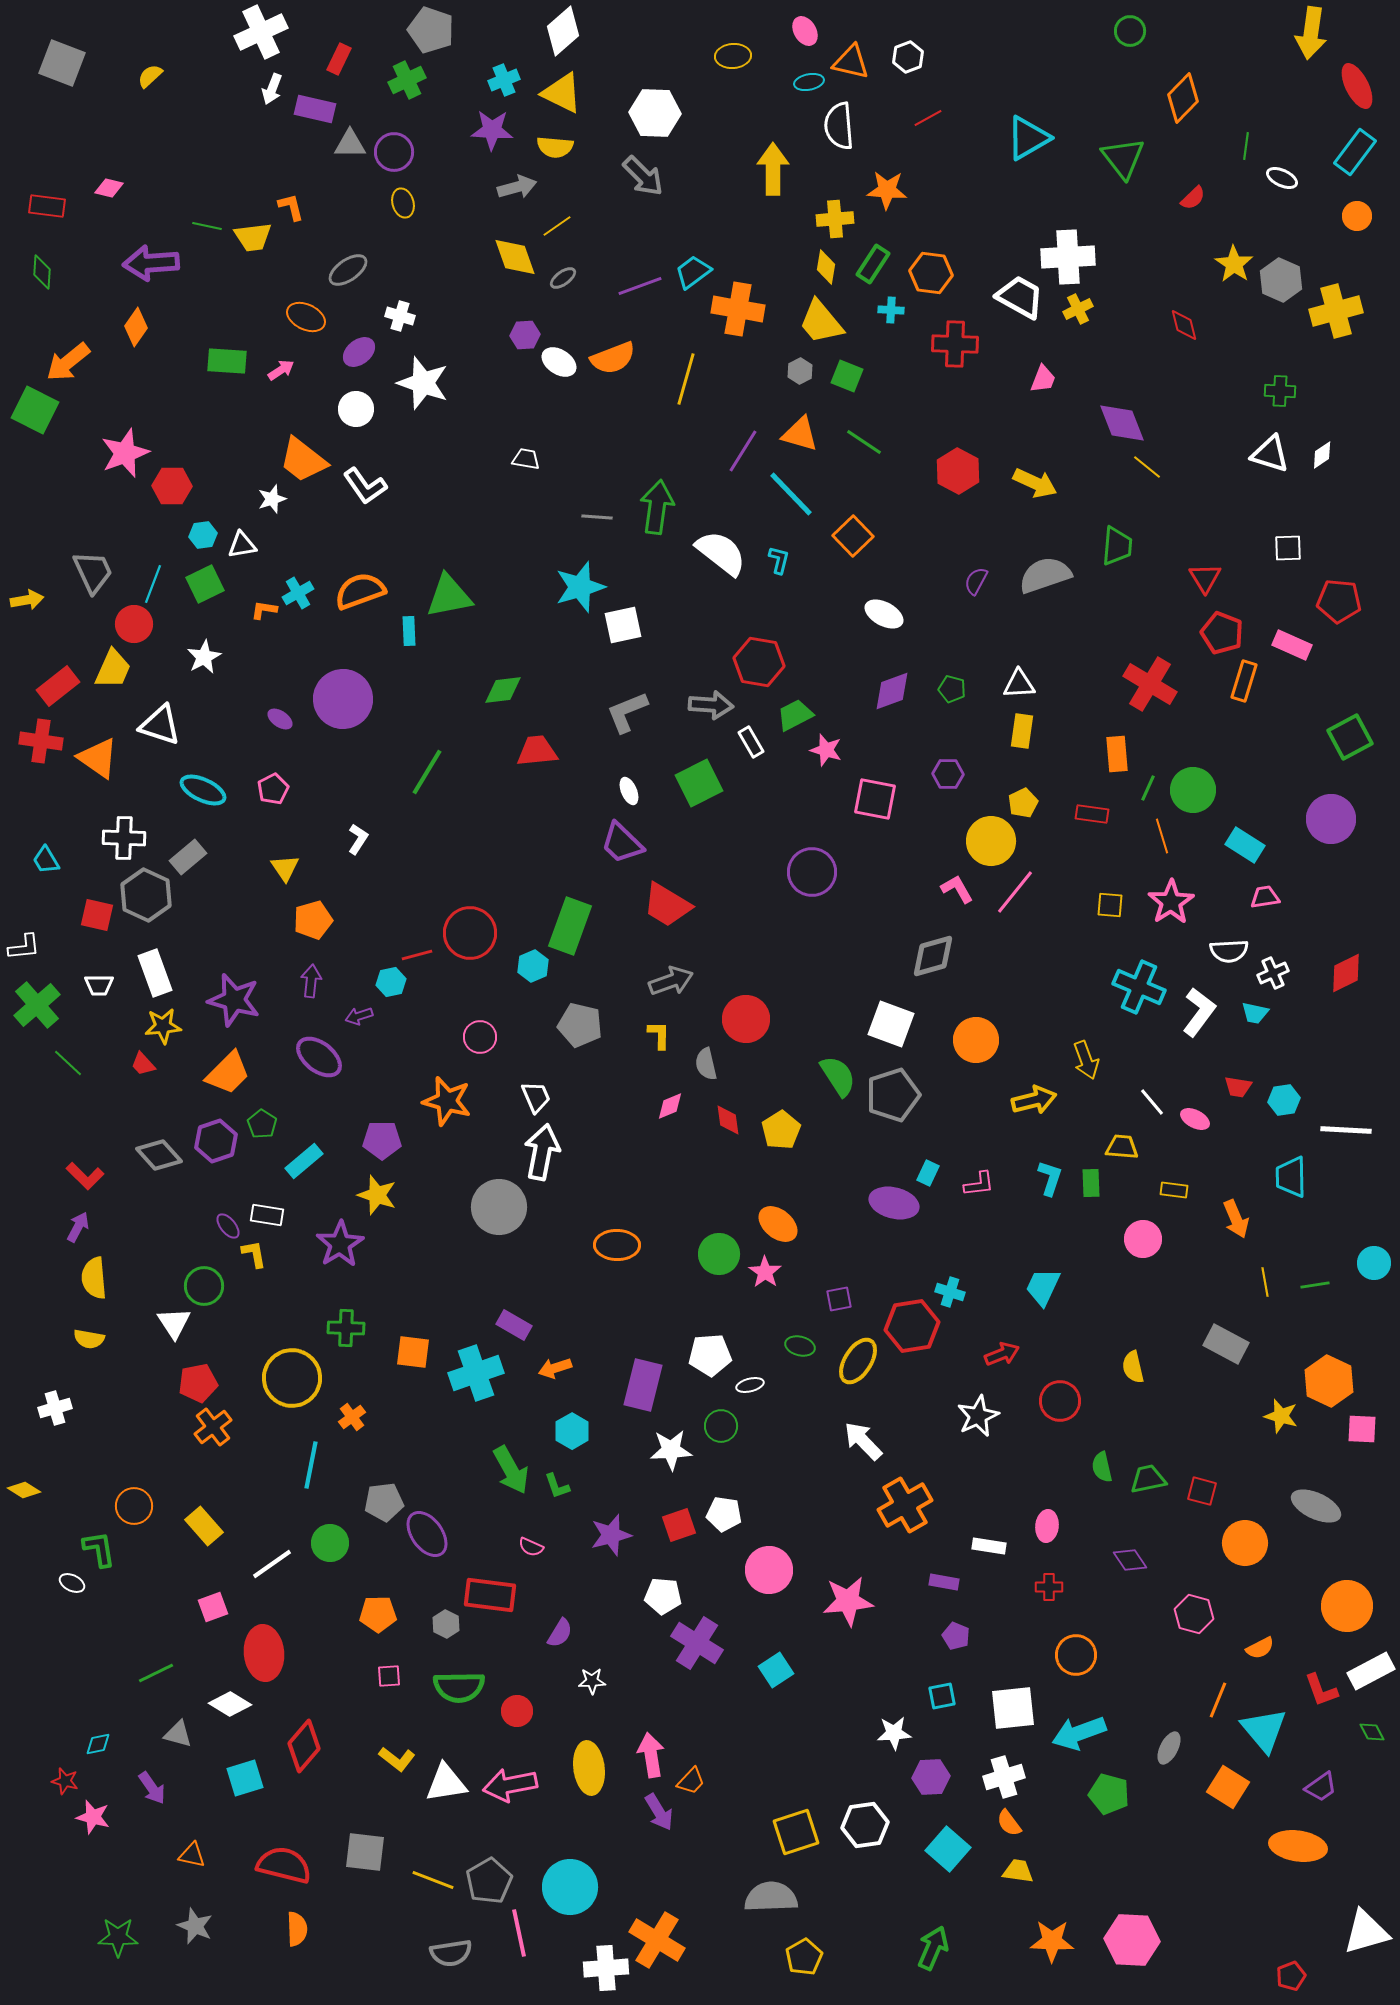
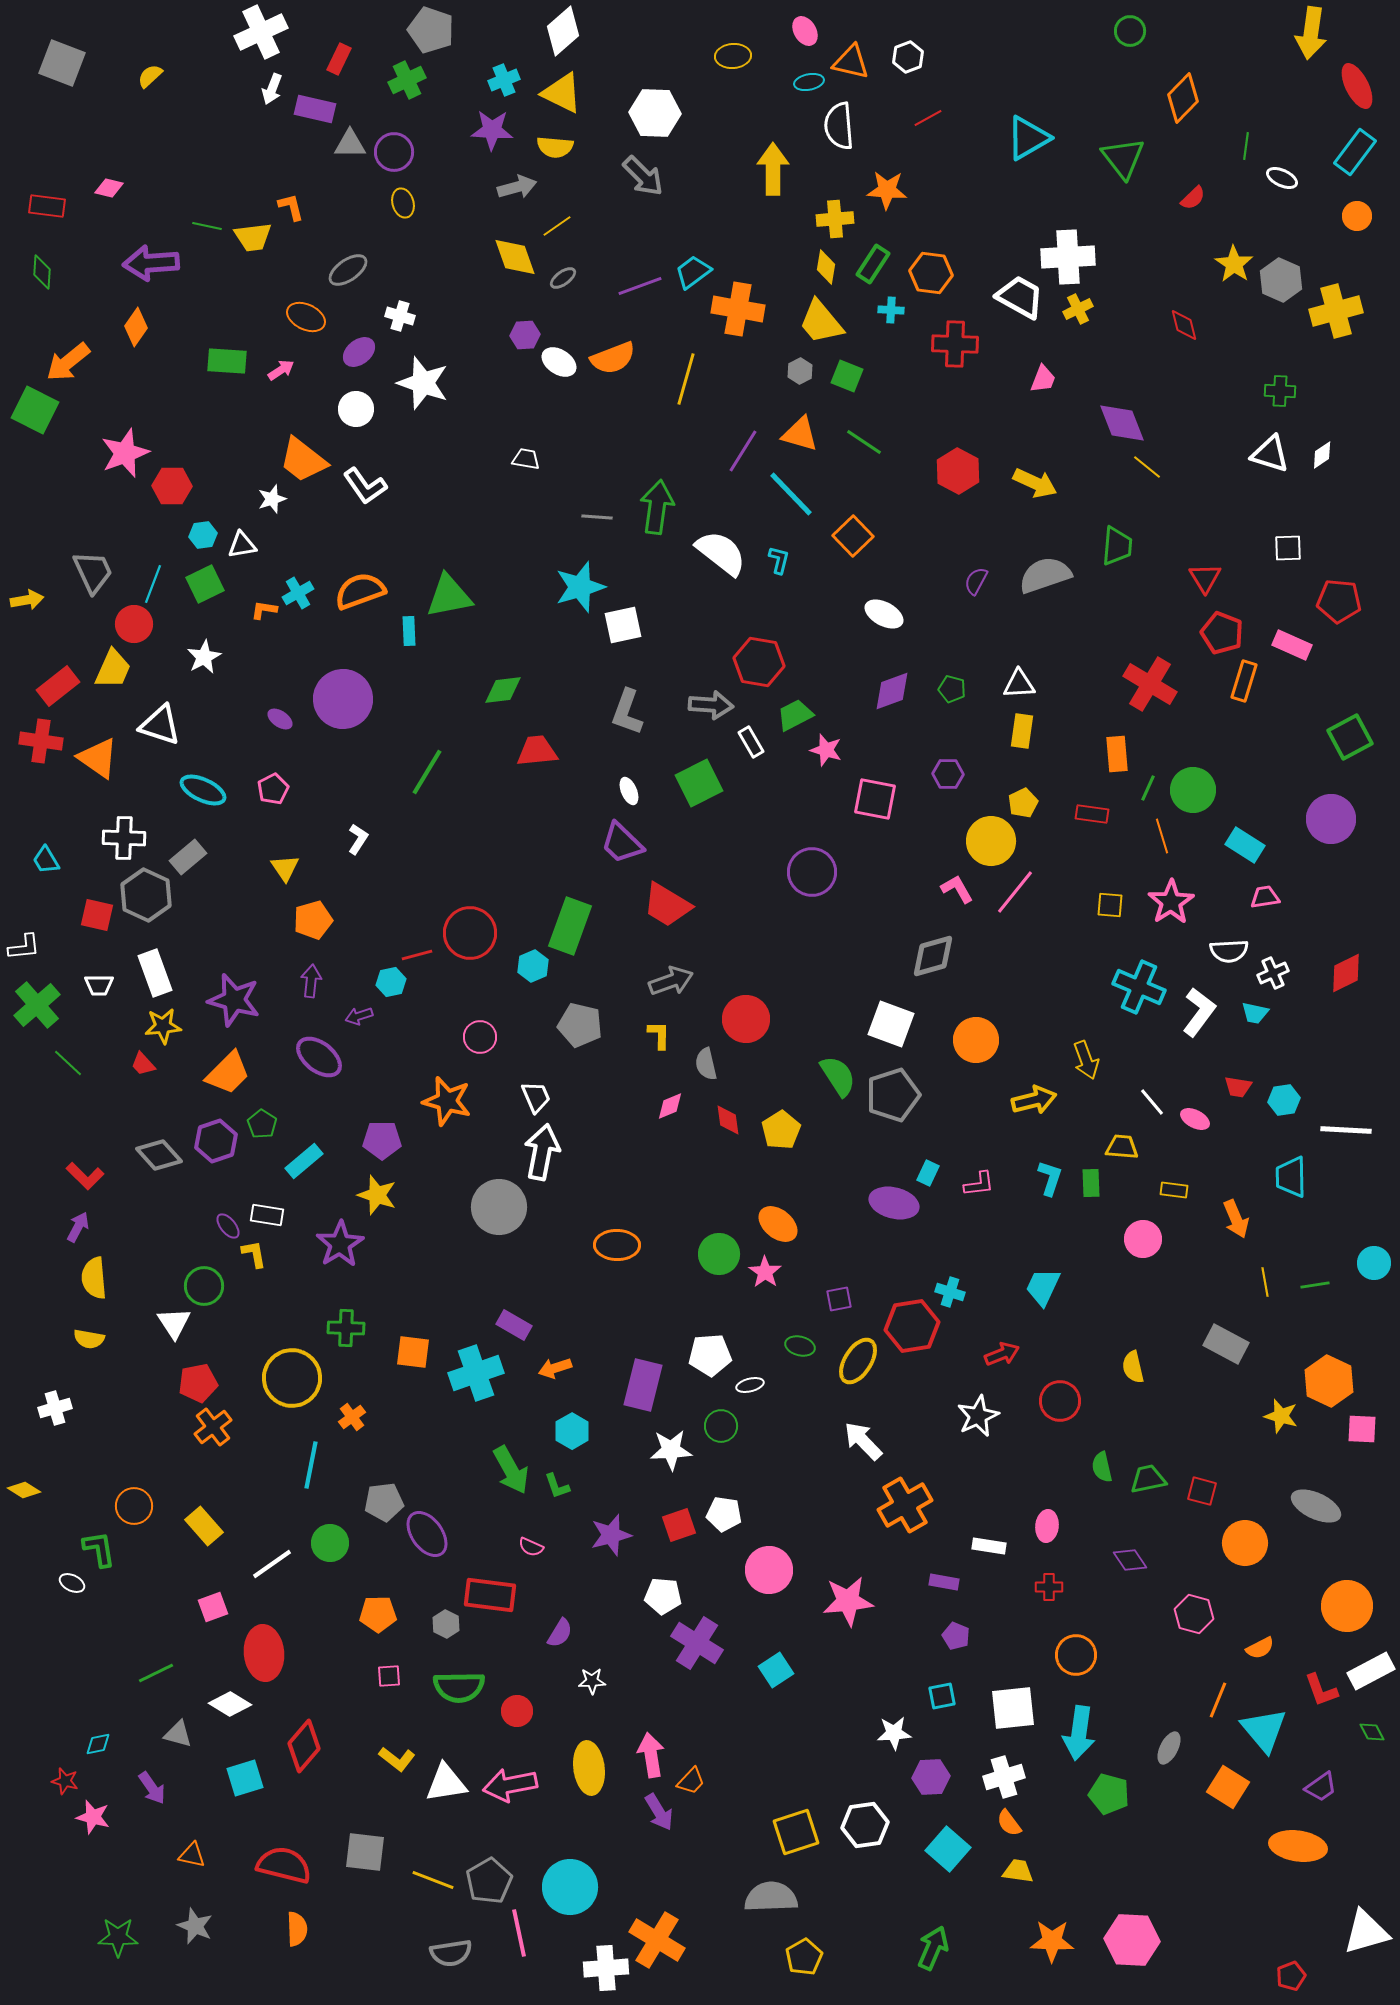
gray L-shape at (627, 712): rotated 48 degrees counterclockwise
cyan arrow at (1079, 1733): rotated 62 degrees counterclockwise
